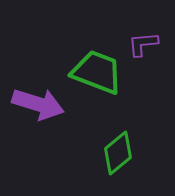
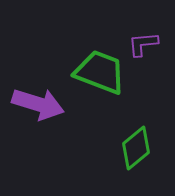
green trapezoid: moved 3 px right
green diamond: moved 18 px right, 5 px up
